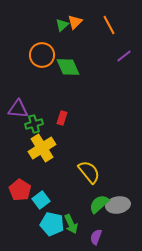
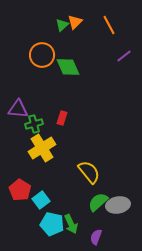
green semicircle: moved 1 px left, 2 px up
